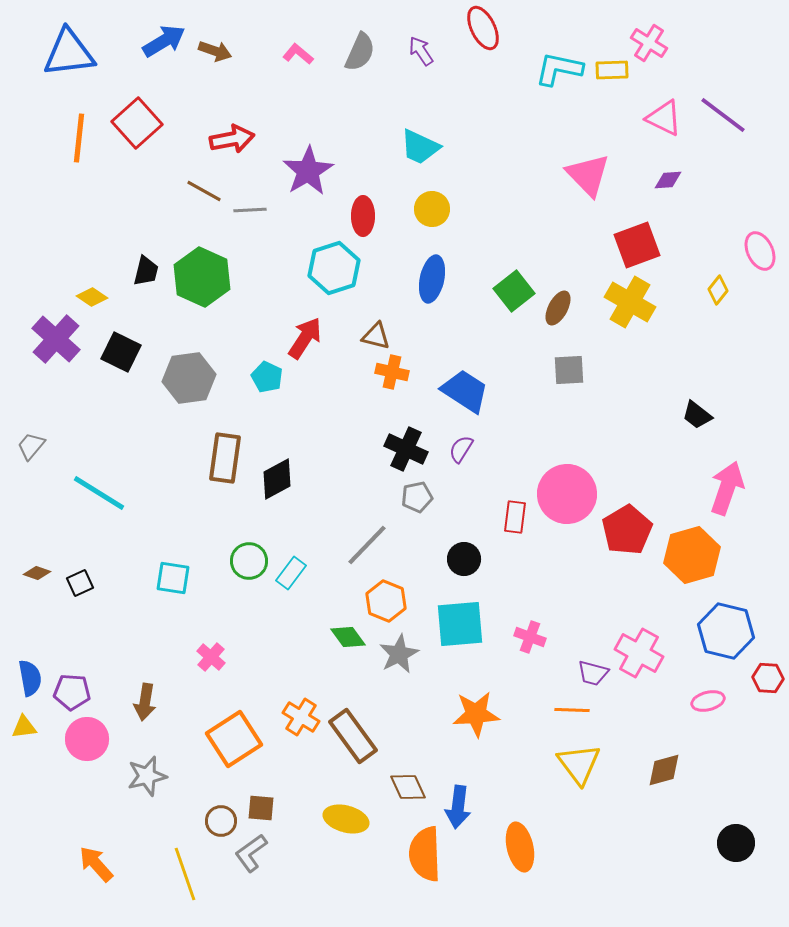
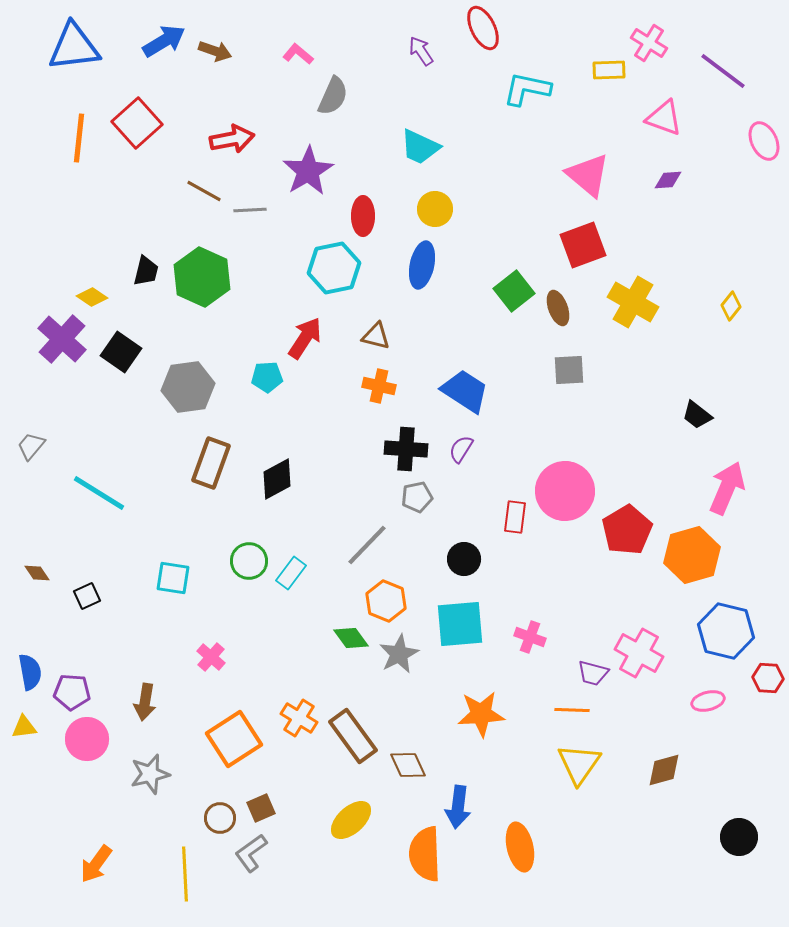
gray semicircle at (360, 52): moved 27 px left, 44 px down
blue triangle at (69, 53): moved 5 px right, 6 px up
cyan L-shape at (559, 69): moved 32 px left, 20 px down
yellow rectangle at (612, 70): moved 3 px left
purple line at (723, 115): moved 44 px up
pink triangle at (664, 118): rotated 6 degrees counterclockwise
pink triangle at (588, 175): rotated 6 degrees counterclockwise
yellow circle at (432, 209): moved 3 px right
red square at (637, 245): moved 54 px left
pink ellipse at (760, 251): moved 4 px right, 110 px up
cyan hexagon at (334, 268): rotated 6 degrees clockwise
blue ellipse at (432, 279): moved 10 px left, 14 px up
yellow diamond at (718, 290): moved 13 px right, 16 px down
yellow cross at (630, 302): moved 3 px right
brown ellipse at (558, 308): rotated 48 degrees counterclockwise
purple cross at (56, 339): moved 6 px right
black square at (121, 352): rotated 9 degrees clockwise
orange cross at (392, 372): moved 13 px left, 14 px down
cyan pentagon at (267, 377): rotated 28 degrees counterclockwise
gray hexagon at (189, 378): moved 1 px left, 9 px down
black cross at (406, 449): rotated 21 degrees counterclockwise
brown rectangle at (225, 458): moved 14 px left, 5 px down; rotated 12 degrees clockwise
pink arrow at (727, 488): rotated 4 degrees clockwise
pink circle at (567, 494): moved 2 px left, 3 px up
brown diamond at (37, 573): rotated 36 degrees clockwise
black square at (80, 583): moved 7 px right, 13 px down
green diamond at (348, 637): moved 3 px right, 1 px down
blue semicircle at (30, 678): moved 6 px up
orange star at (476, 714): moved 5 px right
orange cross at (301, 717): moved 2 px left, 1 px down
yellow triangle at (579, 764): rotated 12 degrees clockwise
gray star at (147, 776): moved 3 px right, 2 px up
brown diamond at (408, 787): moved 22 px up
brown square at (261, 808): rotated 28 degrees counterclockwise
yellow ellipse at (346, 819): moved 5 px right, 1 px down; rotated 57 degrees counterclockwise
brown circle at (221, 821): moved 1 px left, 3 px up
black circle at (736, 843): moved 3 px right, 6 px up
orange arrow at (96, 864): rotated 102 degrees counterclockwise
yellow line at (185, 874): rotated 16 degrees clockwise
